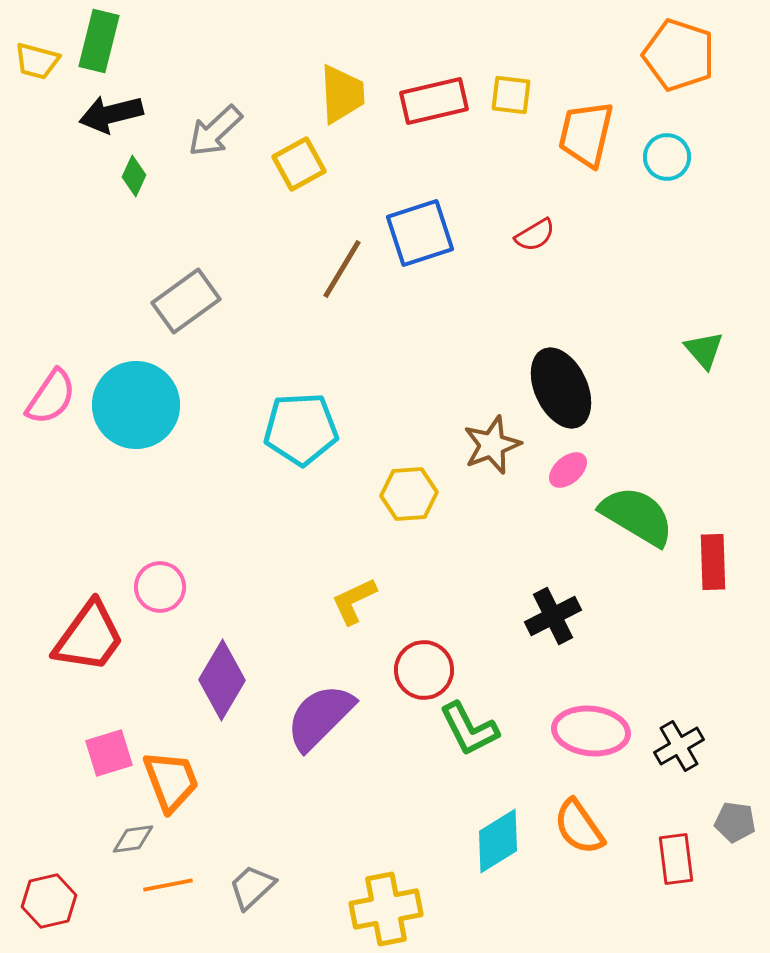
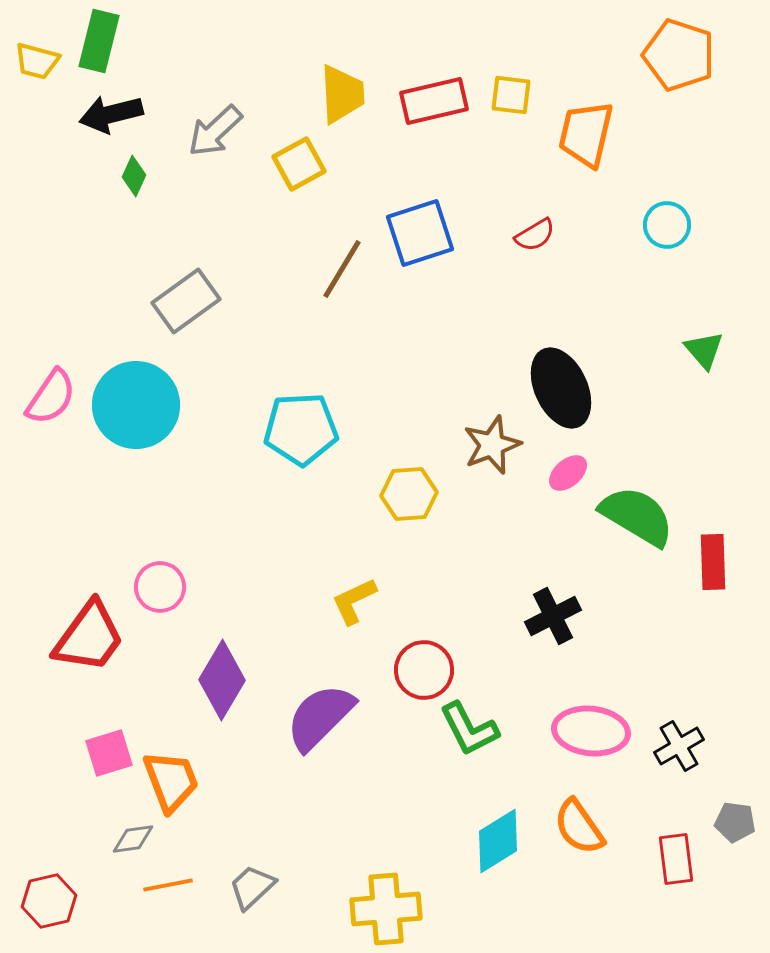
cyan circle at (667, 157): moved 68 px down
pink ellipse at (568, 470): moved 3 px down
yellow cross at (386, 909): rotated 6 degrees clockwise
